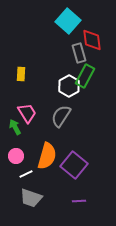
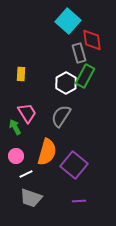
white hexagon: moved 3 px left, 3 px up
orange semicircle: moved 4 px up
